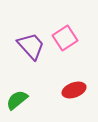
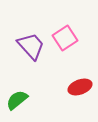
red ellipse: moved 6 px right, 3 px up
